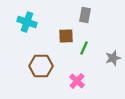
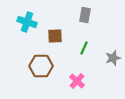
brown square: moved 11 px left
